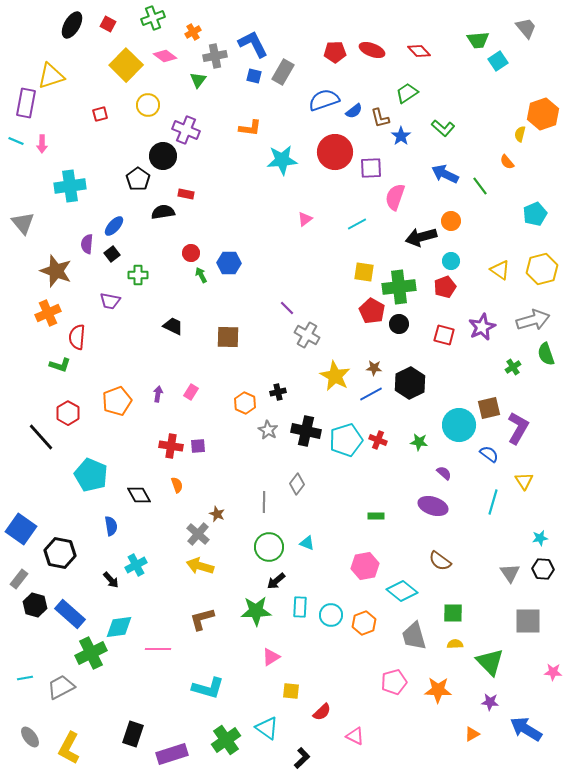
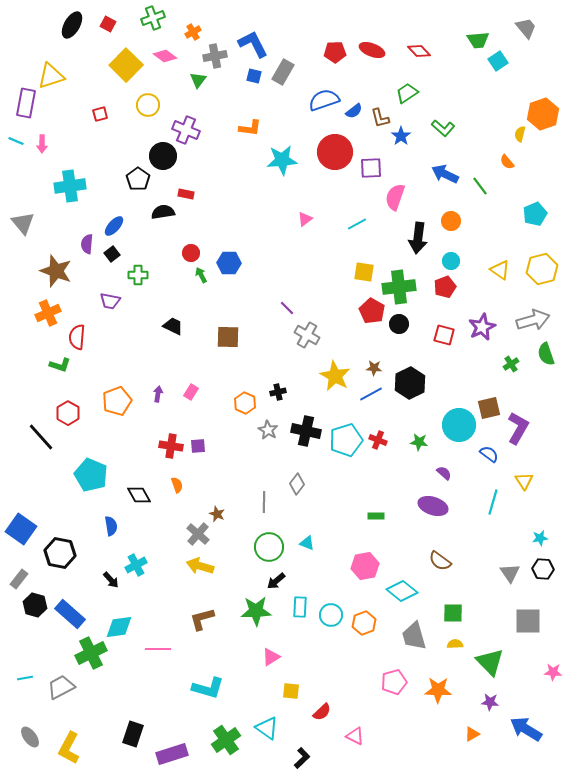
black arrow at (421, 237): moved 3 px left, 1 px down; rotated 68 degrees counterclockwise
green cross at (513, 367): moved 2 px left, 3 px up
